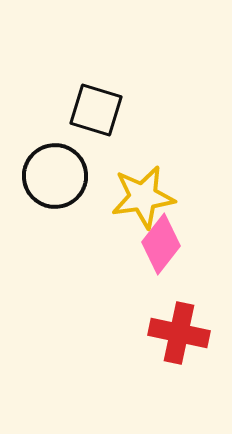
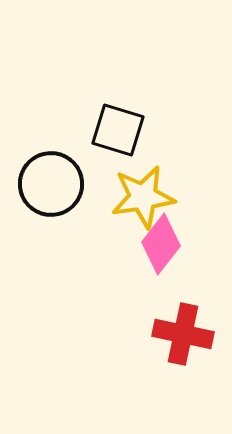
black square: moved 22 px right, 20 px down
black circle: moved 4 px left, 8 px down
red cross: moved 4 px right, 1 px down
